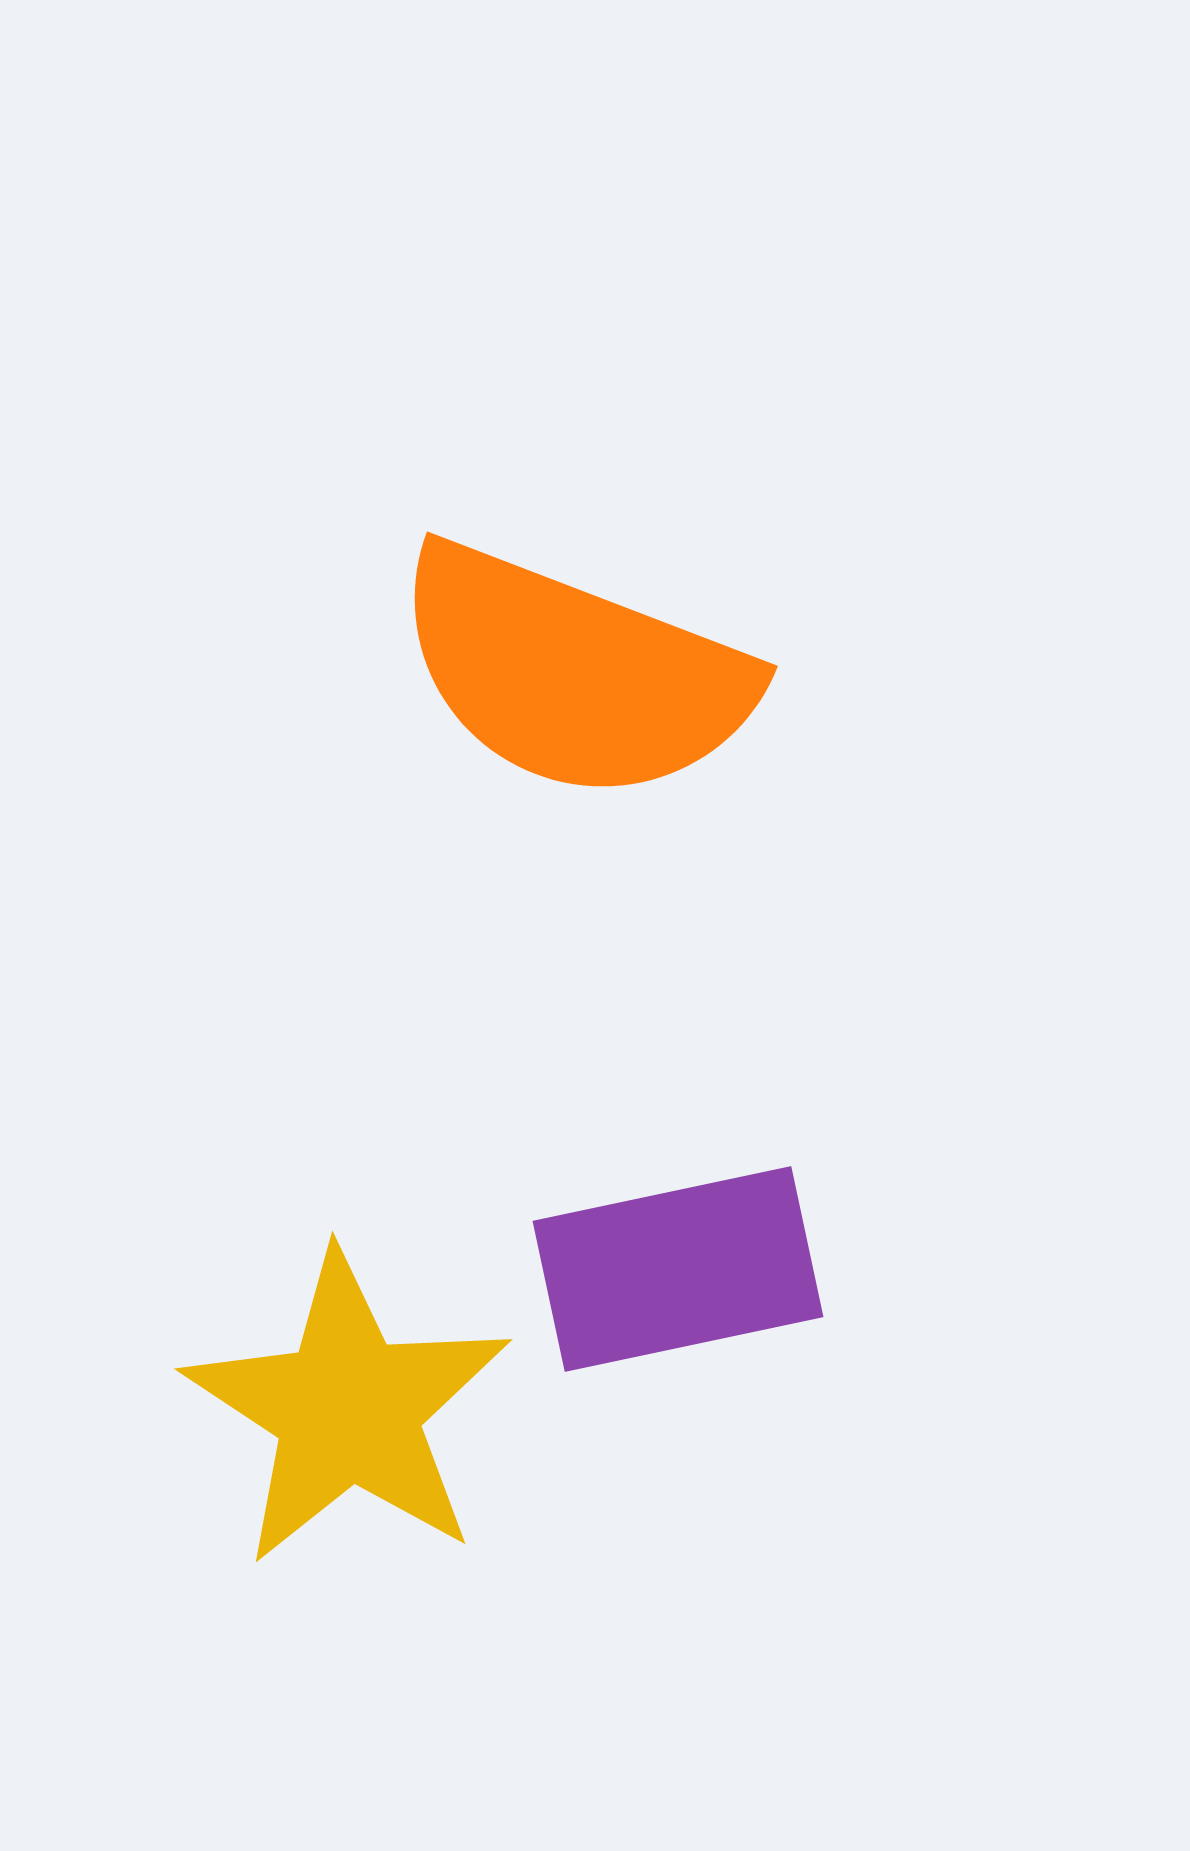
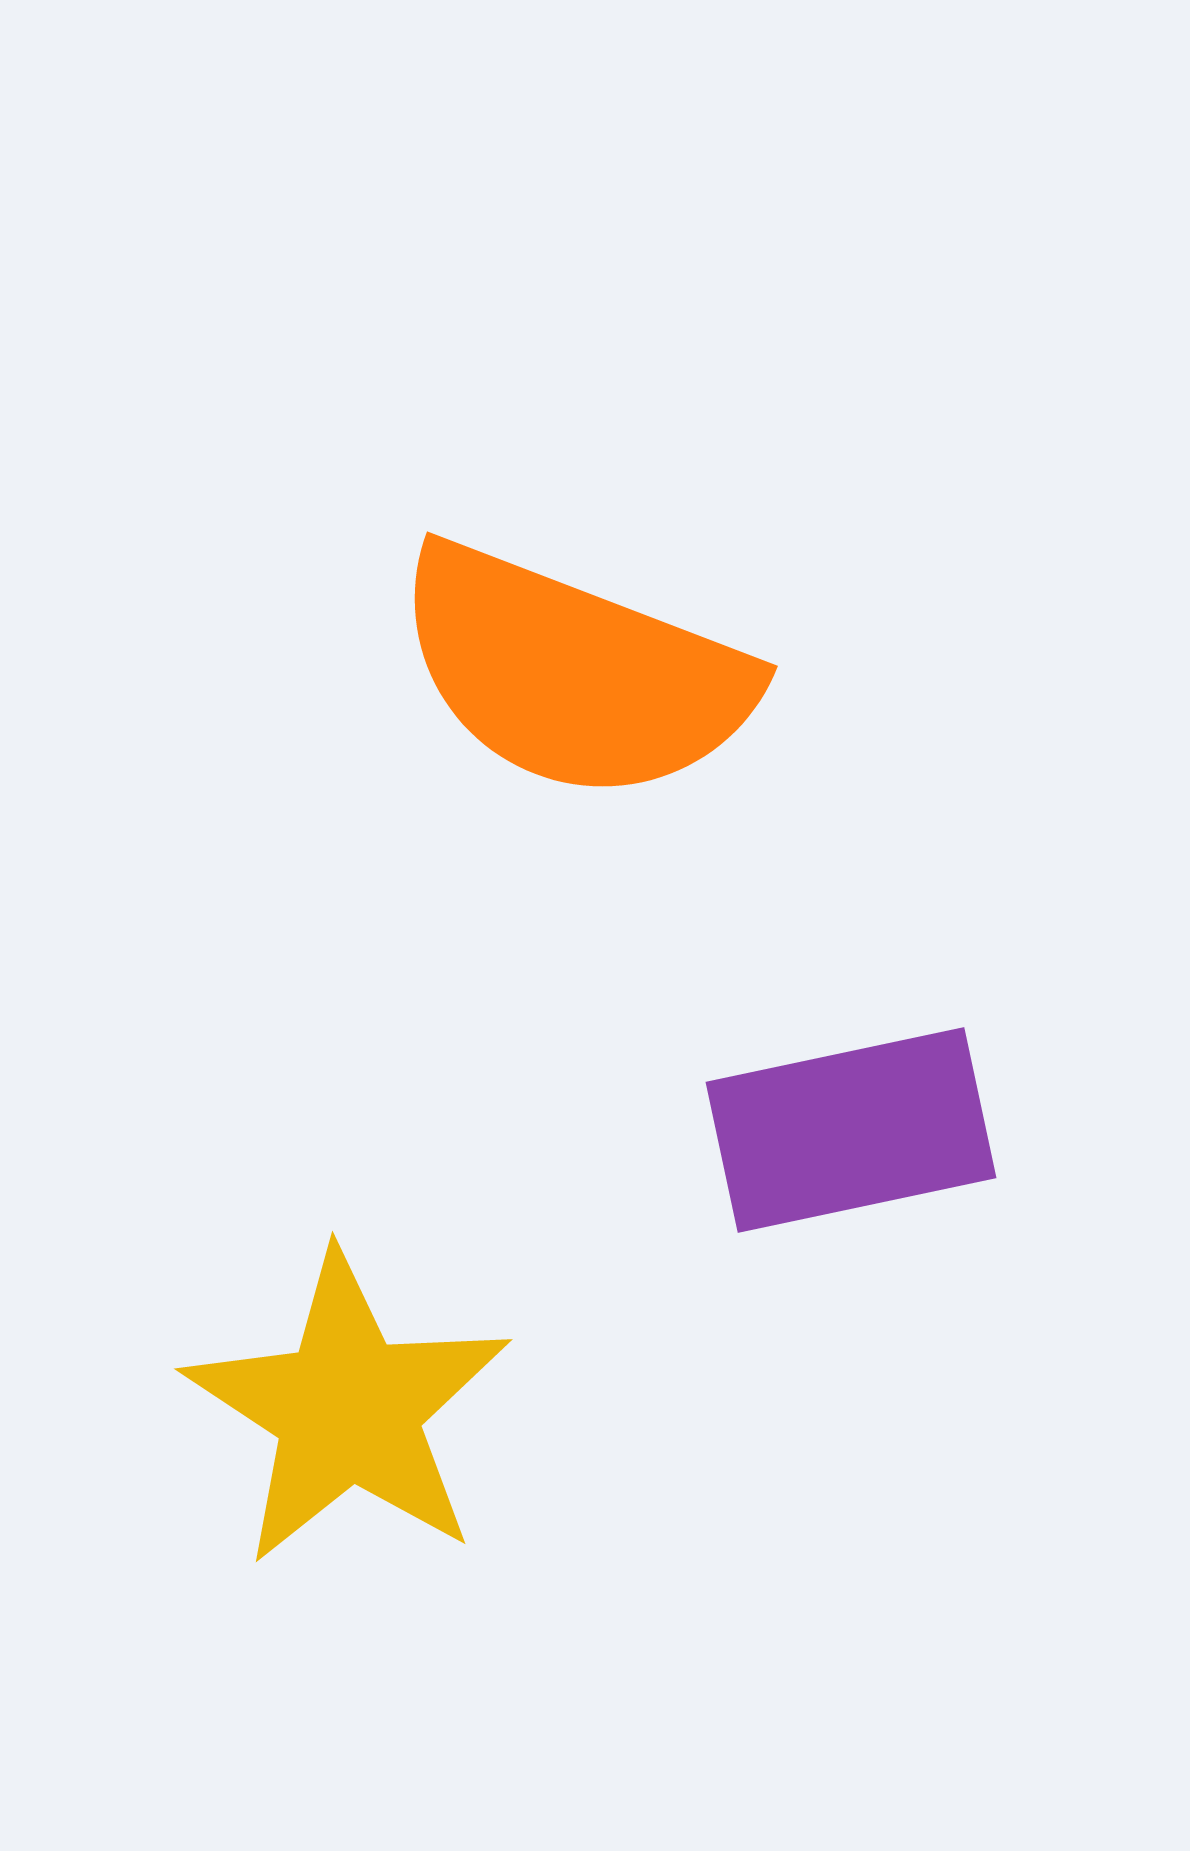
purple rectangle: moved 173 px right, 139 px up
